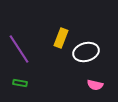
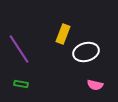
yellow rectangle: moved 2 px right, 4 px up
green rectangle: moved 1 px right, 1 px down
